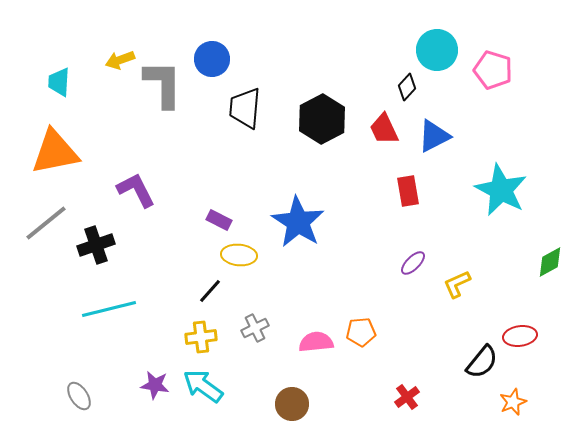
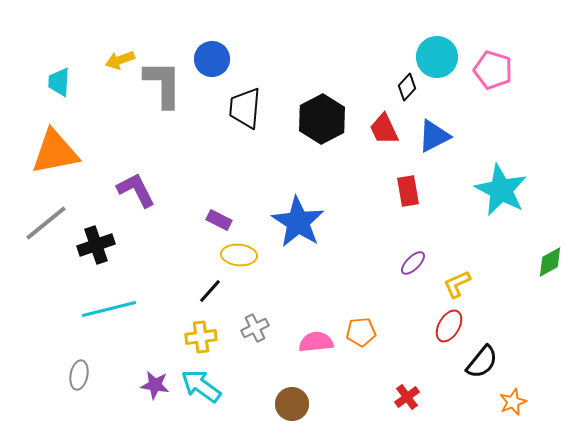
cyan circle: moved 7 px down
red ellipse: moved 71 px left, 10 px up; rotated 52 degrees counterclockwise
cyan arrow: moved 2 px left
gray ellipse: moved 21 px up; rotated 44 degrees clockwise
